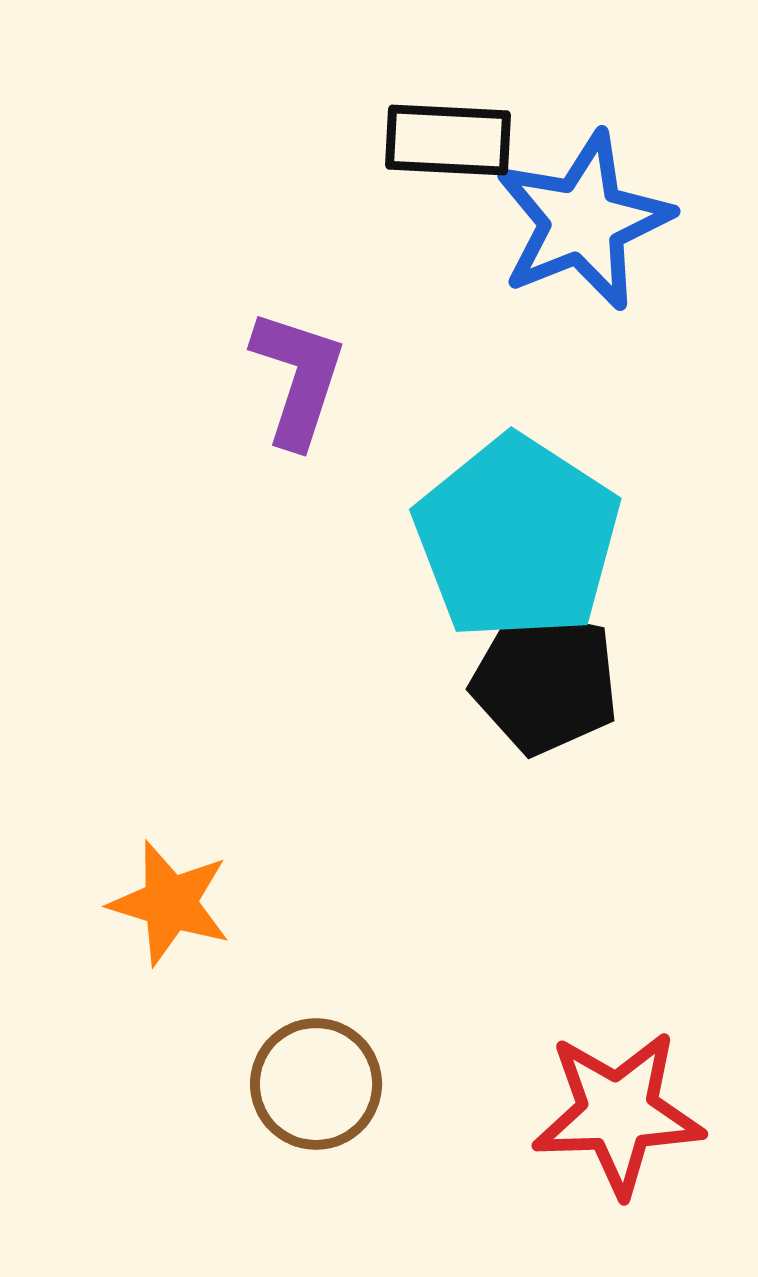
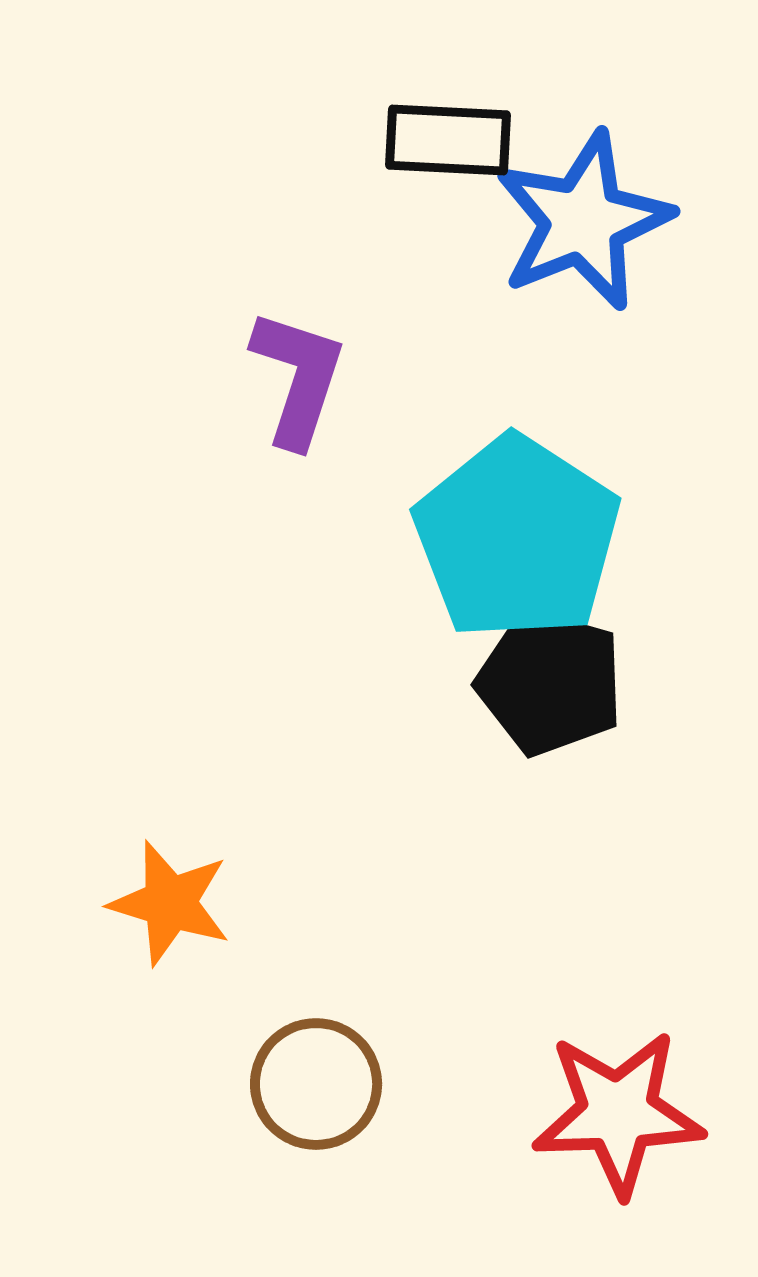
black pentagon: moved 5 px right, 1 px down; rotated 4 degrees clockwise
